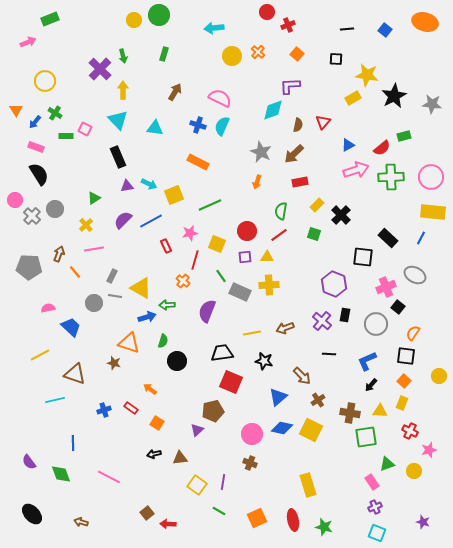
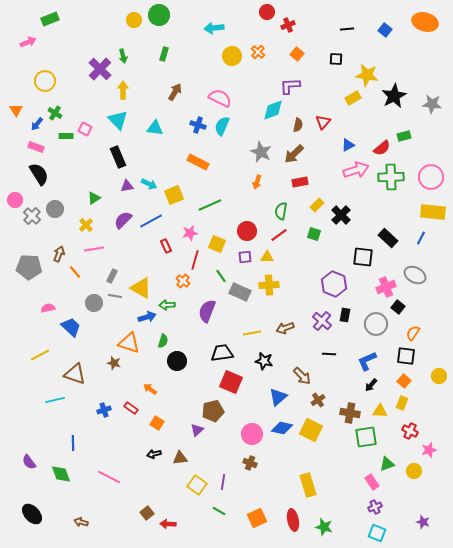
blue arrow at (35, 122): moved 2 px right, 2 px down
